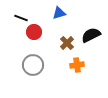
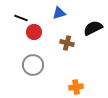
black semicircle: moved 2 px right, 7 px up
brown cross: rotated 32 degrees counterclockwise
orange cross: moved 1 px left, 22 px down
